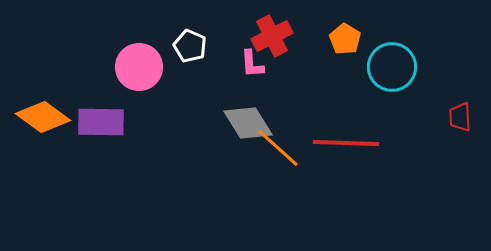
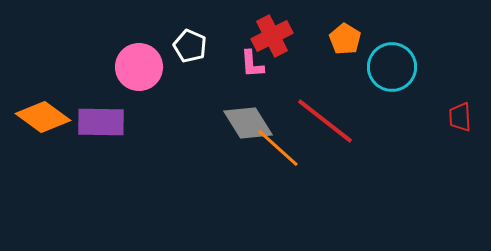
red line: moved 21 px left, 22 px up; rotated 36 degrees clockwise
